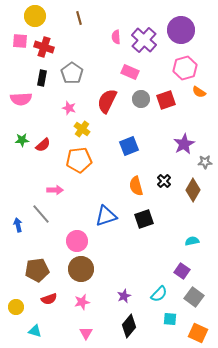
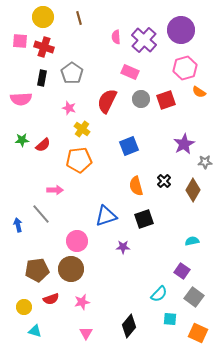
yellow circle at (35, 16): moved 8 px right, 1 px down
brown circle at (81, 269): moved 10 px left
purple star at (124, 296): moved 1 px left, 49 px up; rotated 24 degrees clockwise
red semicircle at (49, 299): moved 2 px right
yellow circle at (16, 307): moved 8 px right
